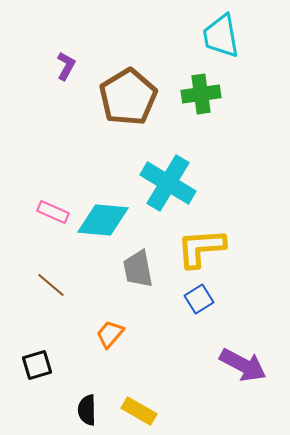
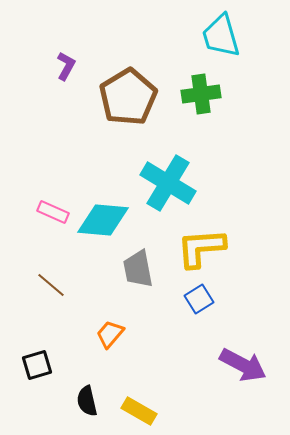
cyan trapezoid: rotated 6 degrees counterclockwise
black semicircle: moved 9 px up; rotated 12 degrees counterclockwise
